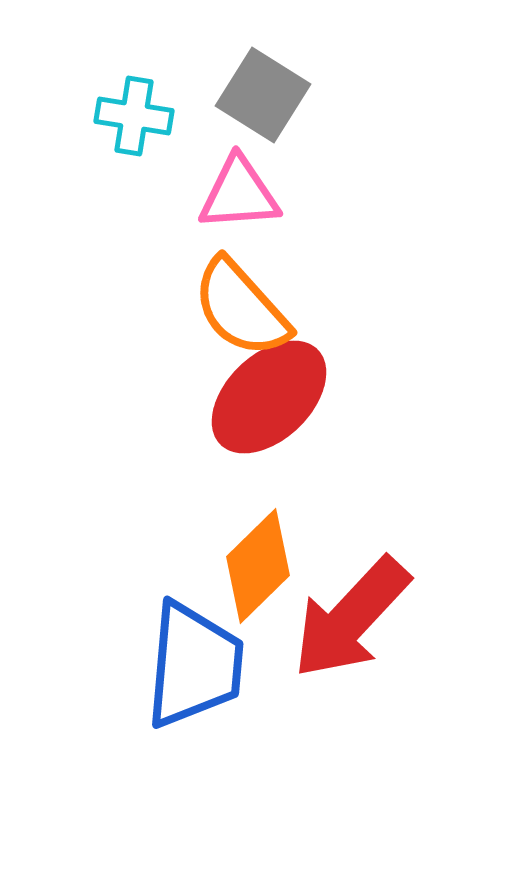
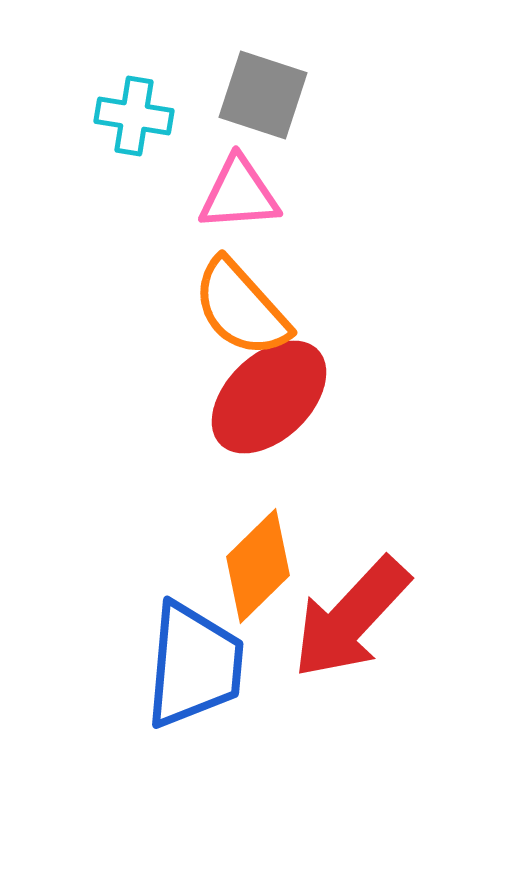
gray square: rotated 14 degrees counterclockwise
